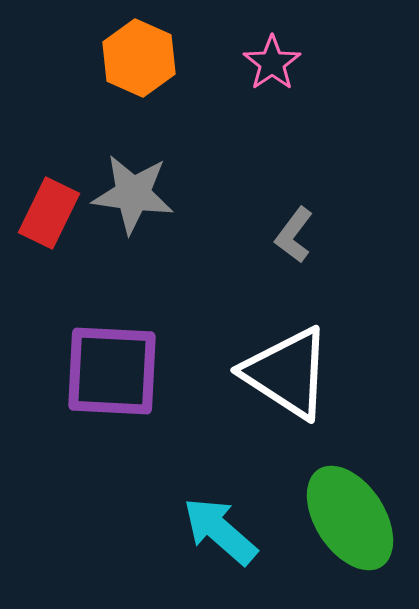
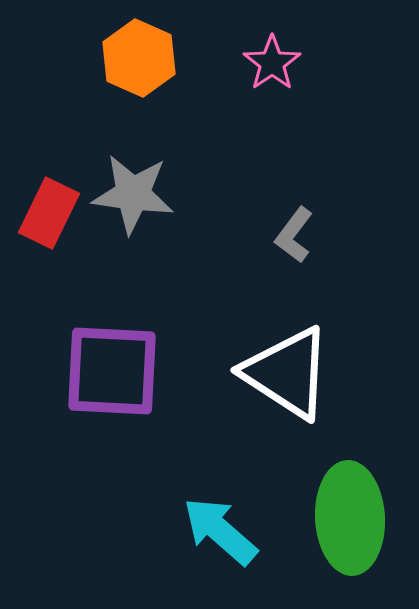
green ellipse: rotated 30 degrees clockwise
